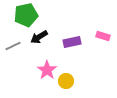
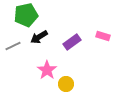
purple rectangle: rotated 24 degrees counterclockwise
yellow circle: moved 3 px down
